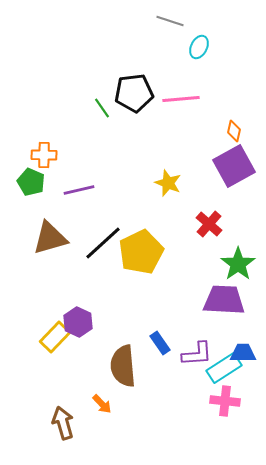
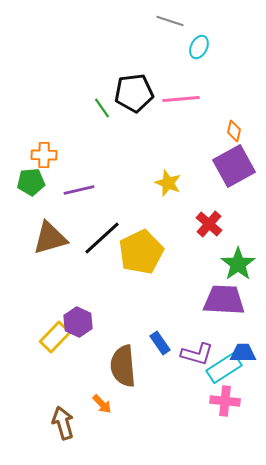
green pentagon: rotated 28 degrees counterclockwise
black line: moved 1 px left, 5 px up
purple L-shape: rotated 20 degrees clockwise
